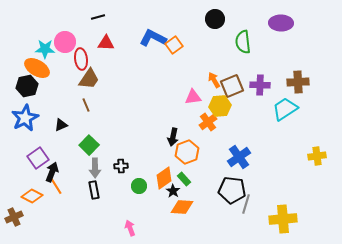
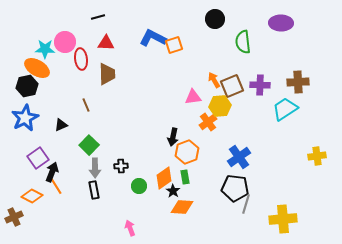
orange square at (174, 45): rotated 18 degrees clockwise
brown trapezoid at (89, 79): moved 18 px right, 5 px up; rotated 35 degrees counterclockwise
green rectangle at (184, 179): moved 1 px right, 2 px up; rotated 32 degrees clockwise
black pentagon at (232, 190): moved 3 px right, 2 px up
